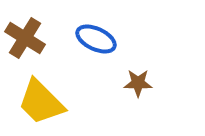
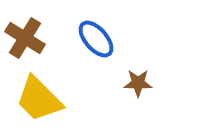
blue ellipse: rotated 24 degrees clockwise
yellow trapezoid: moved 2 px left, 3 px up
